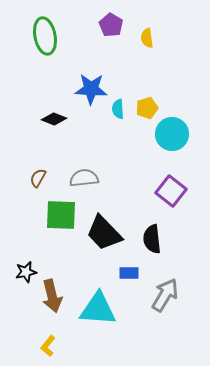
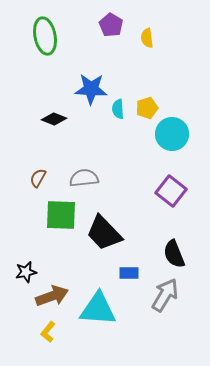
black semicircle: moved 22 px right, 15 px down; rotated 16 degrees counterclockwise
brown arrow: rotated 96 degrees counterclockwise
yellow L-shape: moved 14 px up
